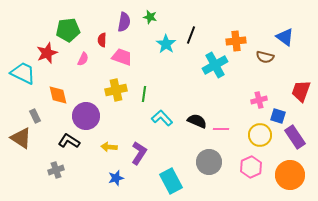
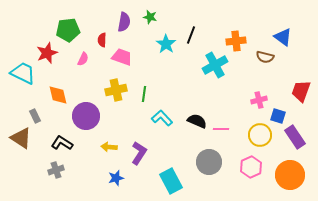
blue triangle: moved 2 px left
black L-shape: moved 7 px left, 2 px down
